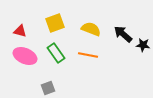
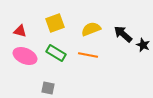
yellow semicircle: rotated 42 degrees counterclockwise
black star: rotated 16 degrees clockwise
green rectangle: rotated 24 degrees counterclockwise
gray square: rotated 32 degrees clockwise
